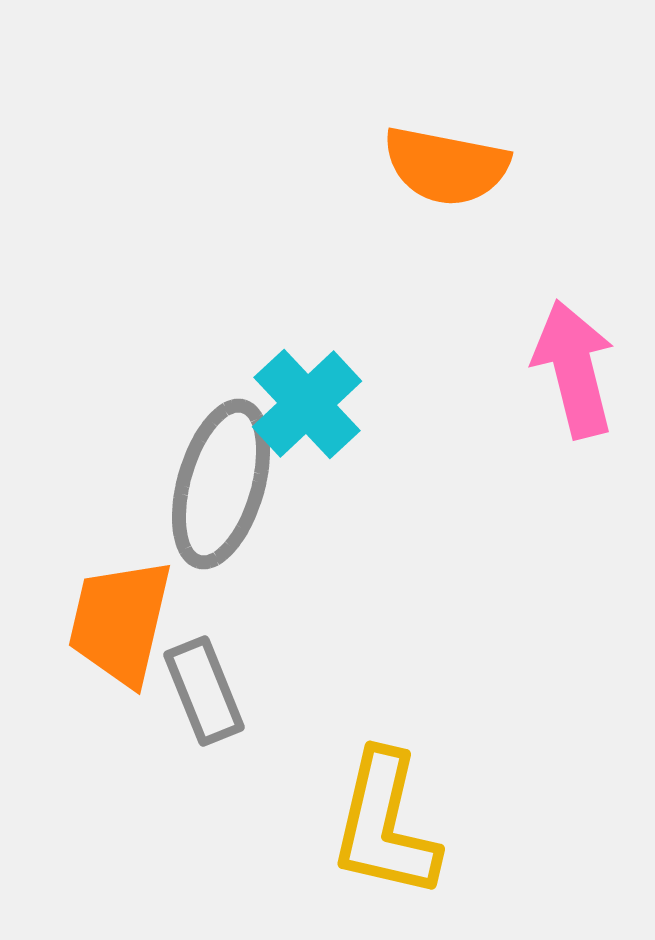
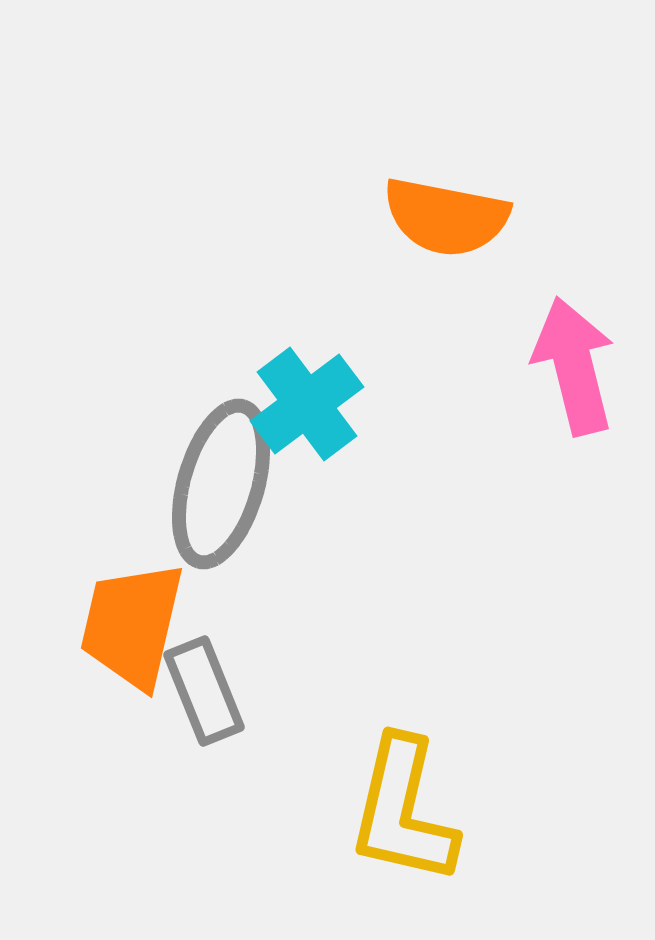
orange semicircle: moved 51 px down
pink arrow: moved 3 px up
cyan cross: rotated 6 degrees clockwise
orange trapezoid: moved 12 px right, 3 px down
yellow L-shape: moved 18 px right, 14 px up
